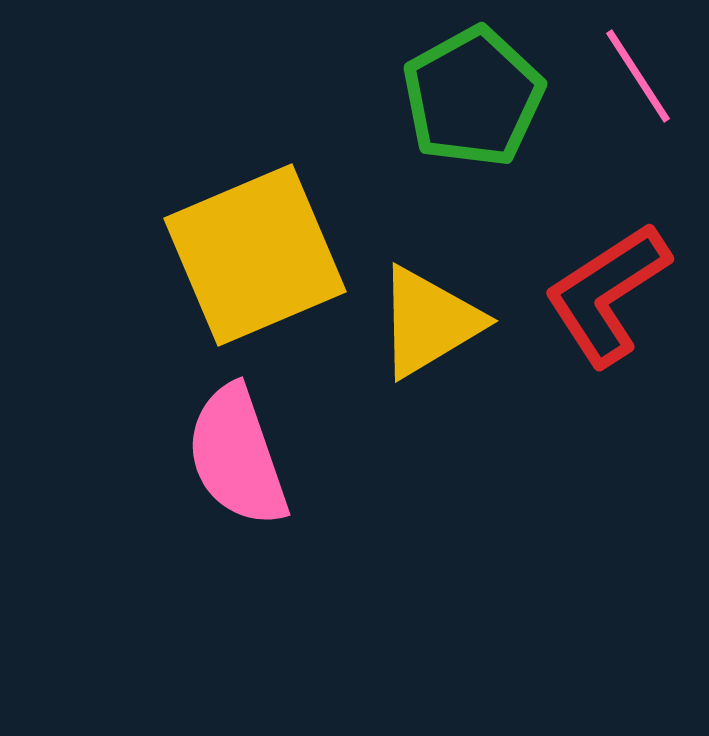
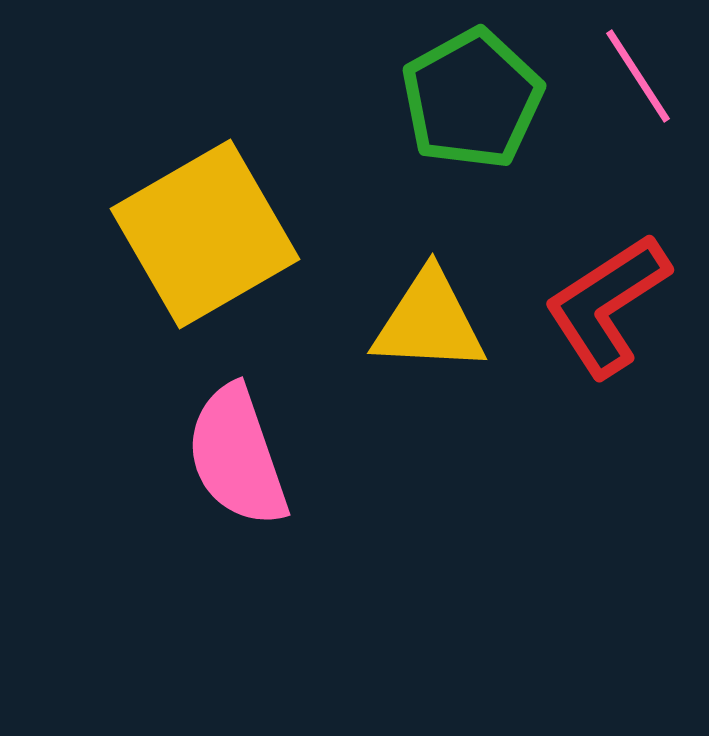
green pentagon: moved 1 px left, 2 px down
yellow square: moved 50 px left, 21 px up; rotated 7 degrees counterclockwise
red L-shape: moved 11 px down
yellow triangle: rotated 34 degrees clockwise
